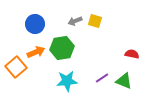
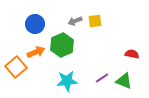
yellow square: rotated 24 degrees counterclockwise
green hexagon: moved 3 px up; rotated 15 degrees counterclockwise
